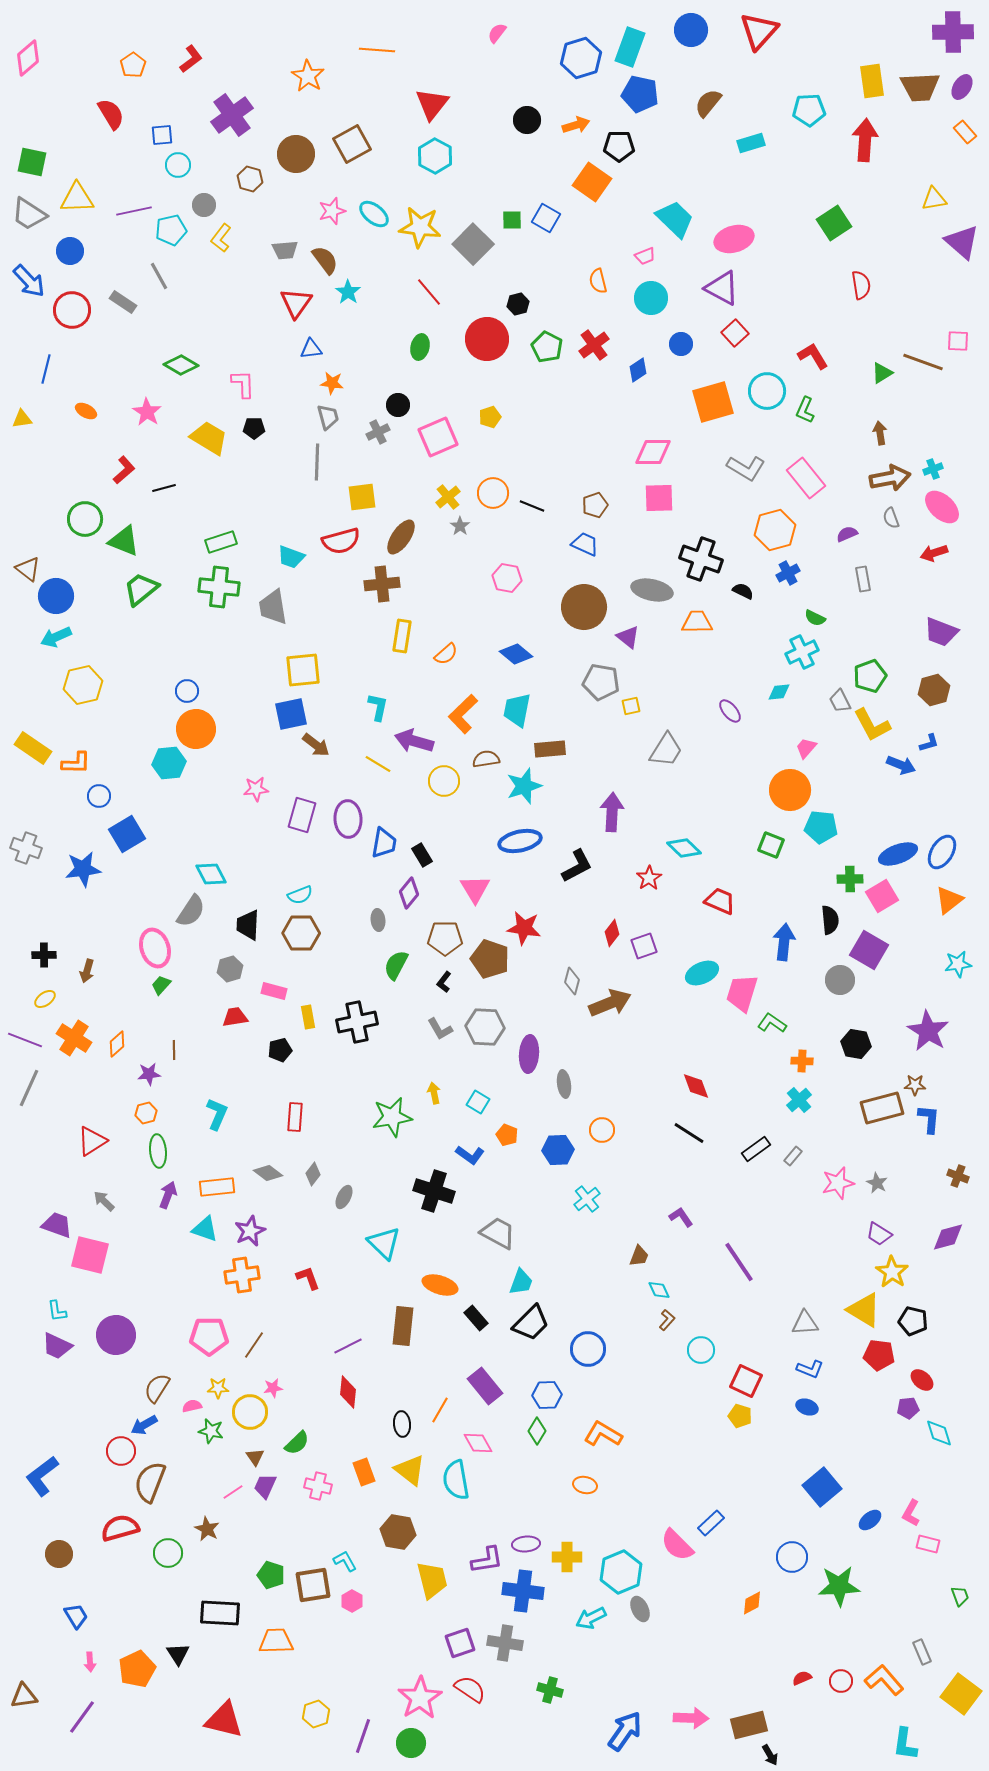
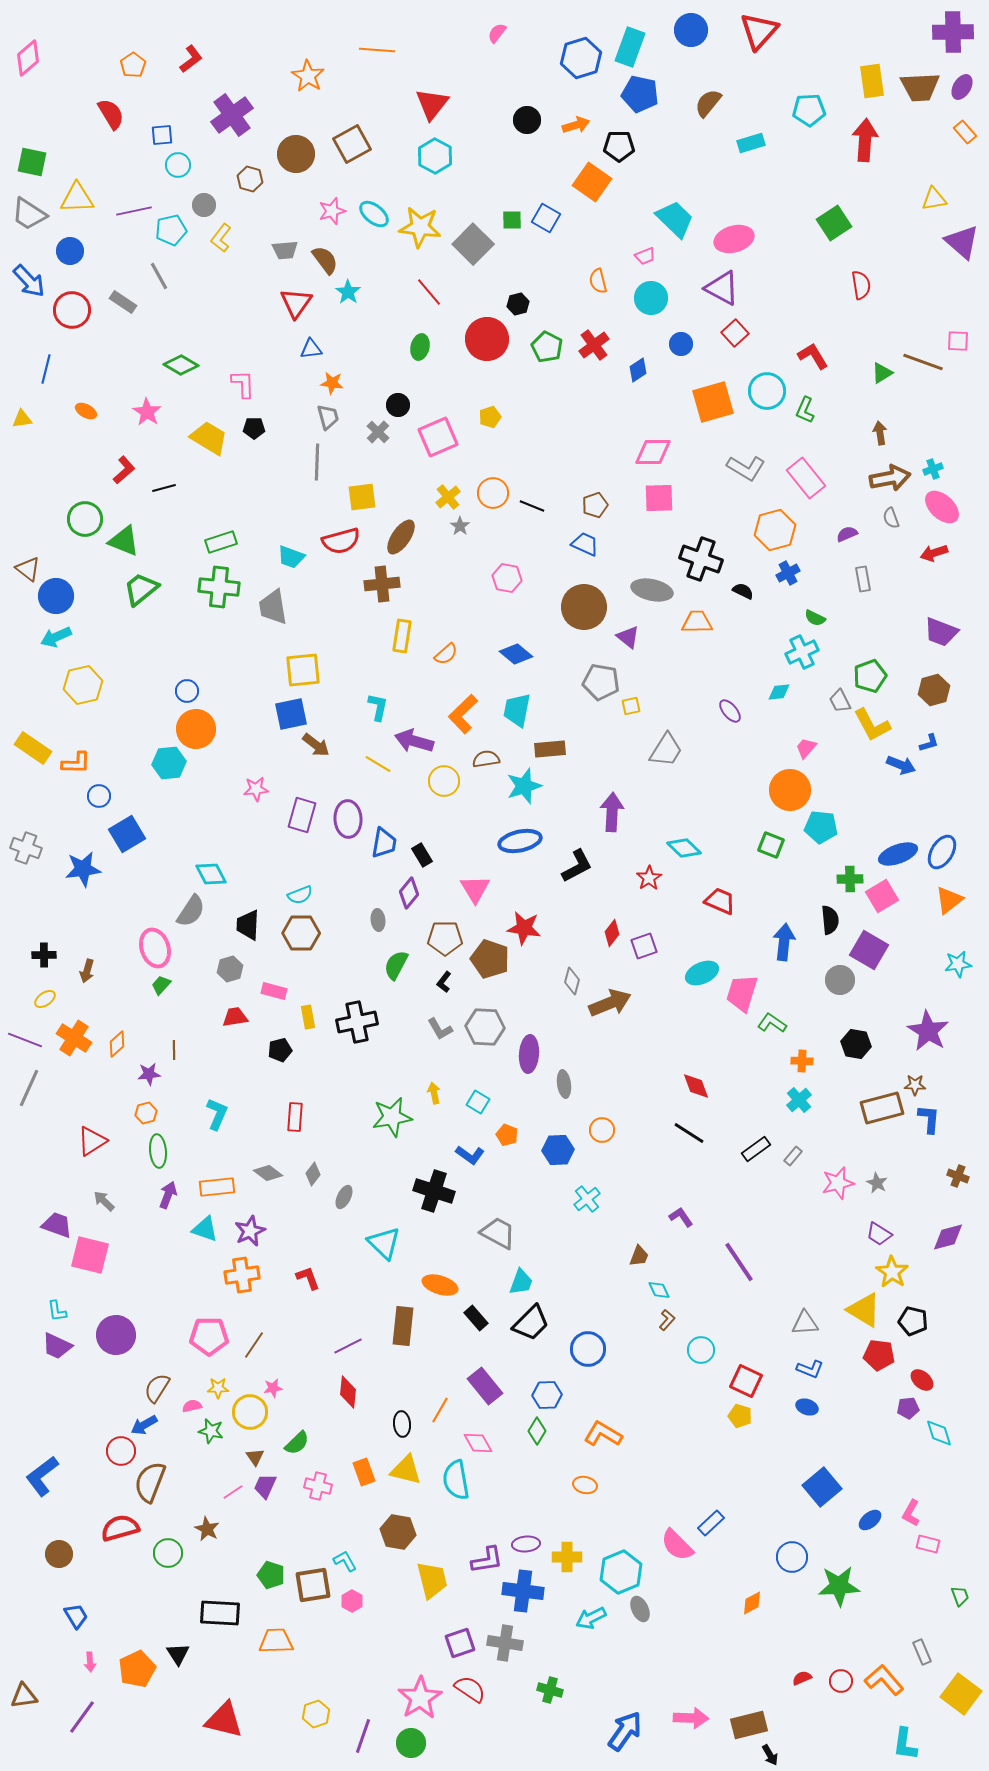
gray cross at (378, 432): rotated 20 degrees counterclockwise
yellow triangle at (410, 1470): moved 4 px left; rotated 24 degrees counterclockwise
